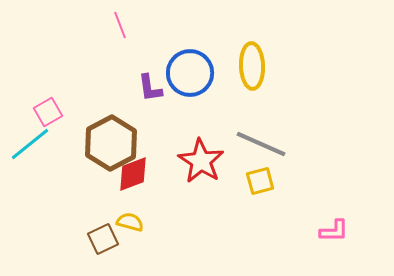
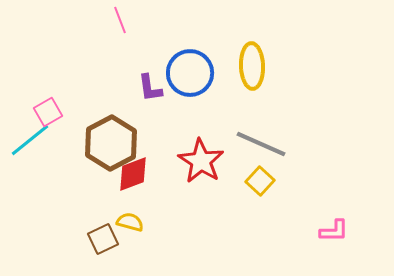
pink line: moved 5 px up
cyan line: moved 4 px up
yellow square: rotated 32 degrees counterclockwise
